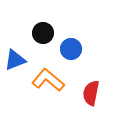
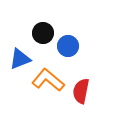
blue circle: moved 3 px left, 3 px up
blue triangle: moved 5 px right, 1 px up
red semicircle: moved 10 px left, 2 px up
